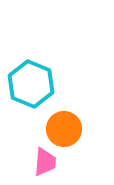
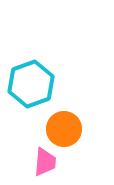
cyan hexagon: rotated 18 degrees clockwise
